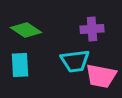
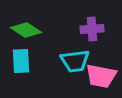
cyan rectangle: moved 1 px right, 4 px up
